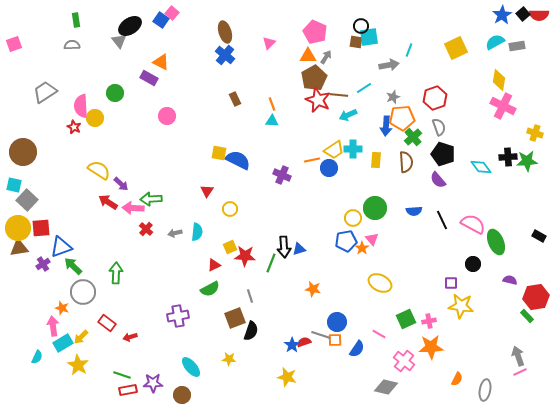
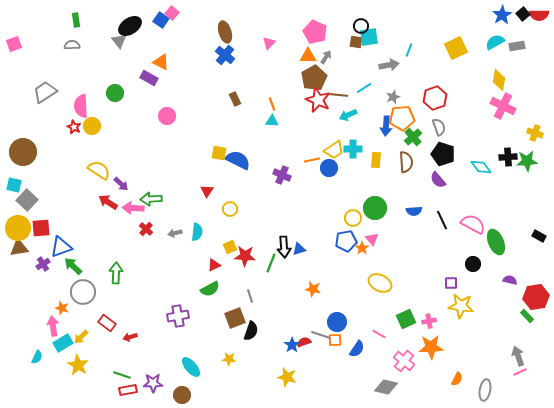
yellow circle at (95, 118): moved 3 px left, 8 px down
